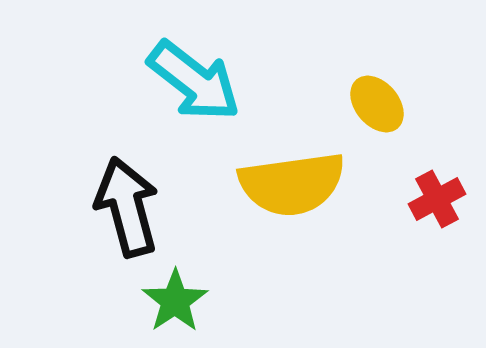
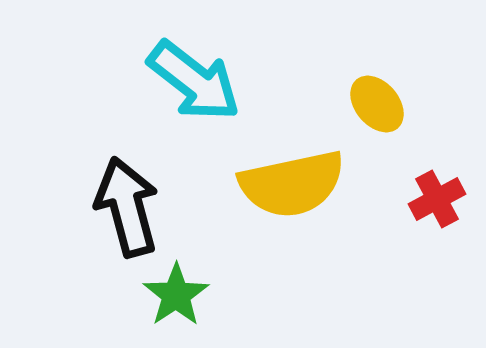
yellow semicircle: rotated 4 degrees counterclockwise
green star: moved 1 px right, 6 px up
